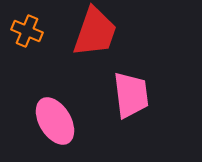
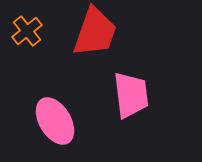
orange cross: rotated 28 degrees clockwise
